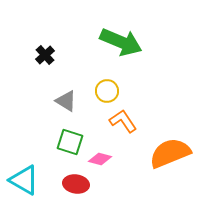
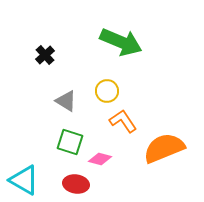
orange semicircle: moved 6 px left, 5 px up
